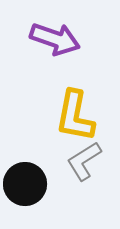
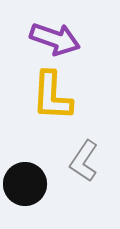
yellow L-shape: moved 23 px left, 20 px up; rotated 8 degrees counterclockwise
gray L-shape: rotated 24 degrees counterclockwise
